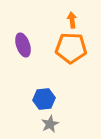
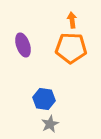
blue hexagon: rotated 15 degrees clockwise
